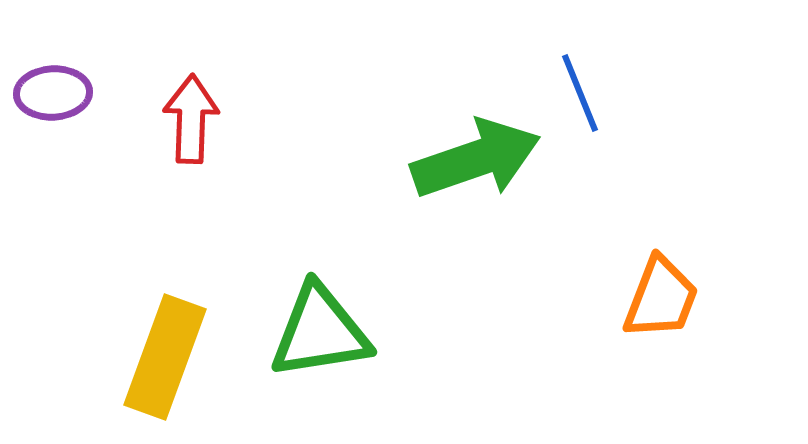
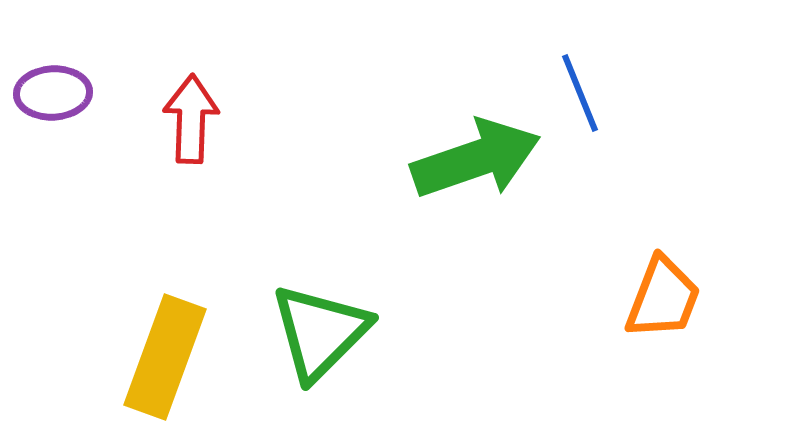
orange trapezoid: moved 2 px right
green triangle: rotated 36 degrees counterclockwise
